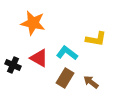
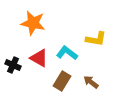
brown rectangle: moved 3 px left, 3 px down
